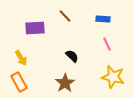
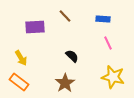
purple rectangle: moved 1 px up
pink line: moved 1 px right, 1 px up
orange rectangle: rotated 24 degrees counterclockwise
